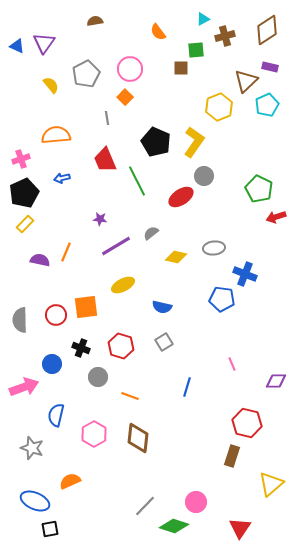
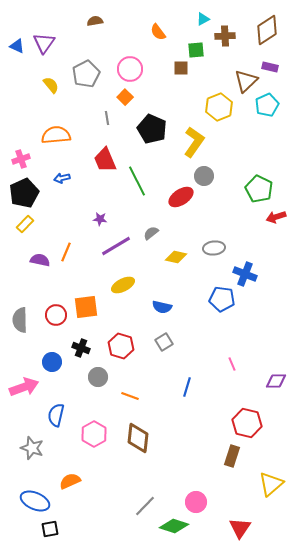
brown cross at (225, 36): rotated 12 degrees clockwise
black pentagon at (156, 142): moved 4 px left, 13 px up
blue circle at (52, 364): moved 2 px up
